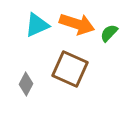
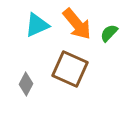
orange arrow: rotated 32 degrees clockwise
